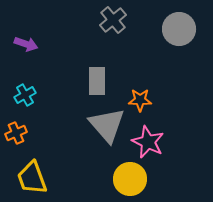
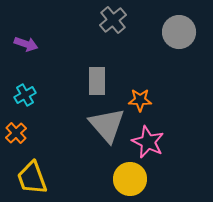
gray circle: moved 3 px down
orange cross: rotated 20 degrees counterclockwise
